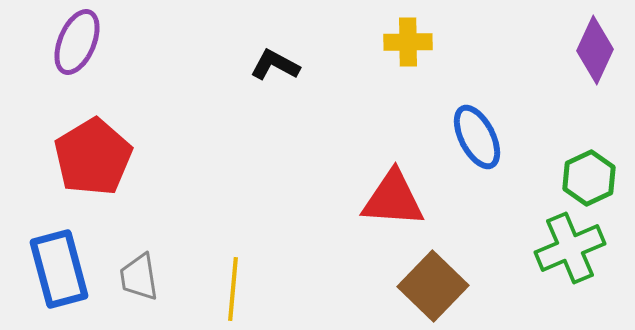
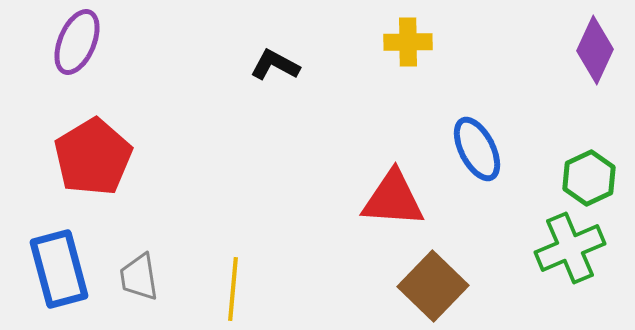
blue ellipse: moved 12 px down
